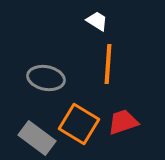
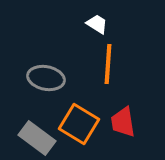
white trapezoid: moved 3 px down
red trapezoid: rotated 80 degrees counterclockwise
